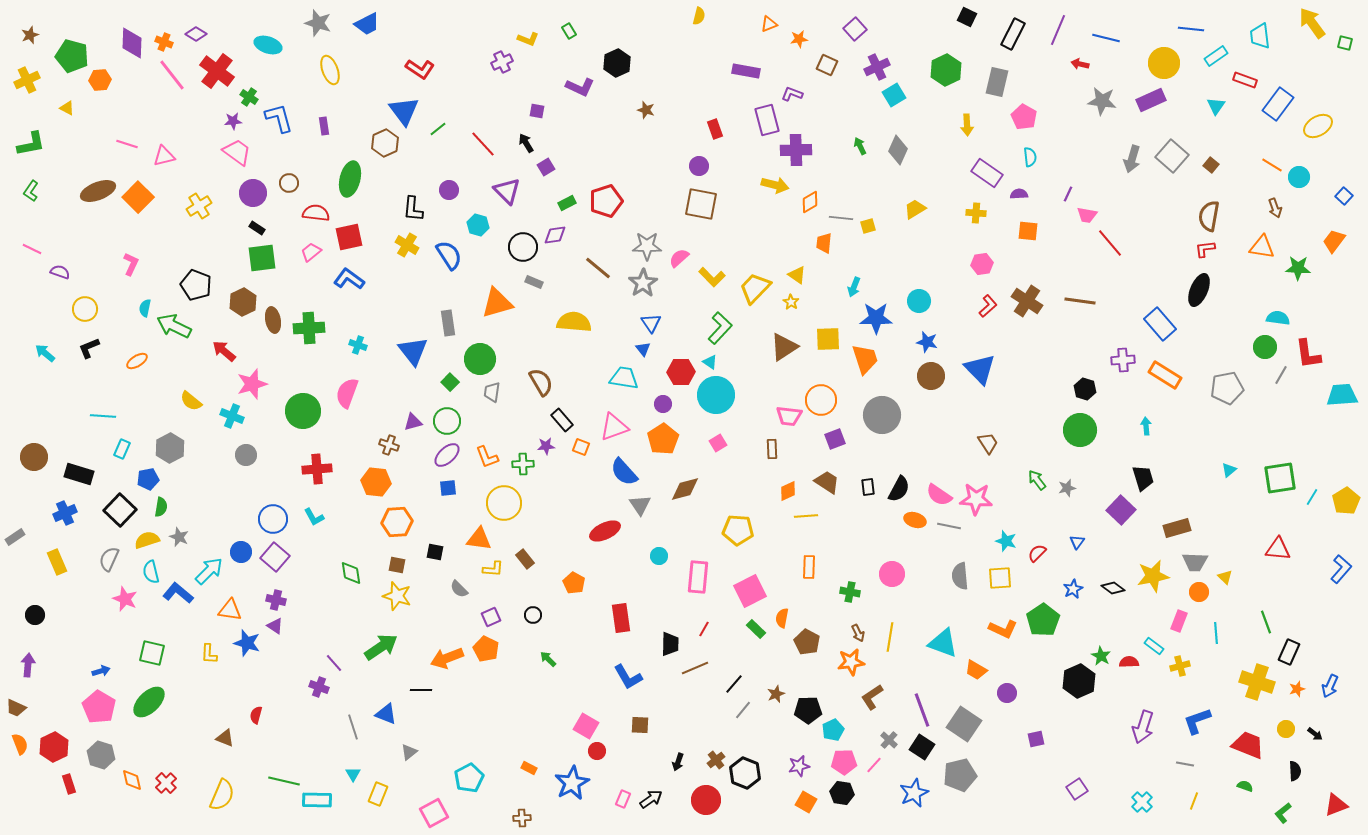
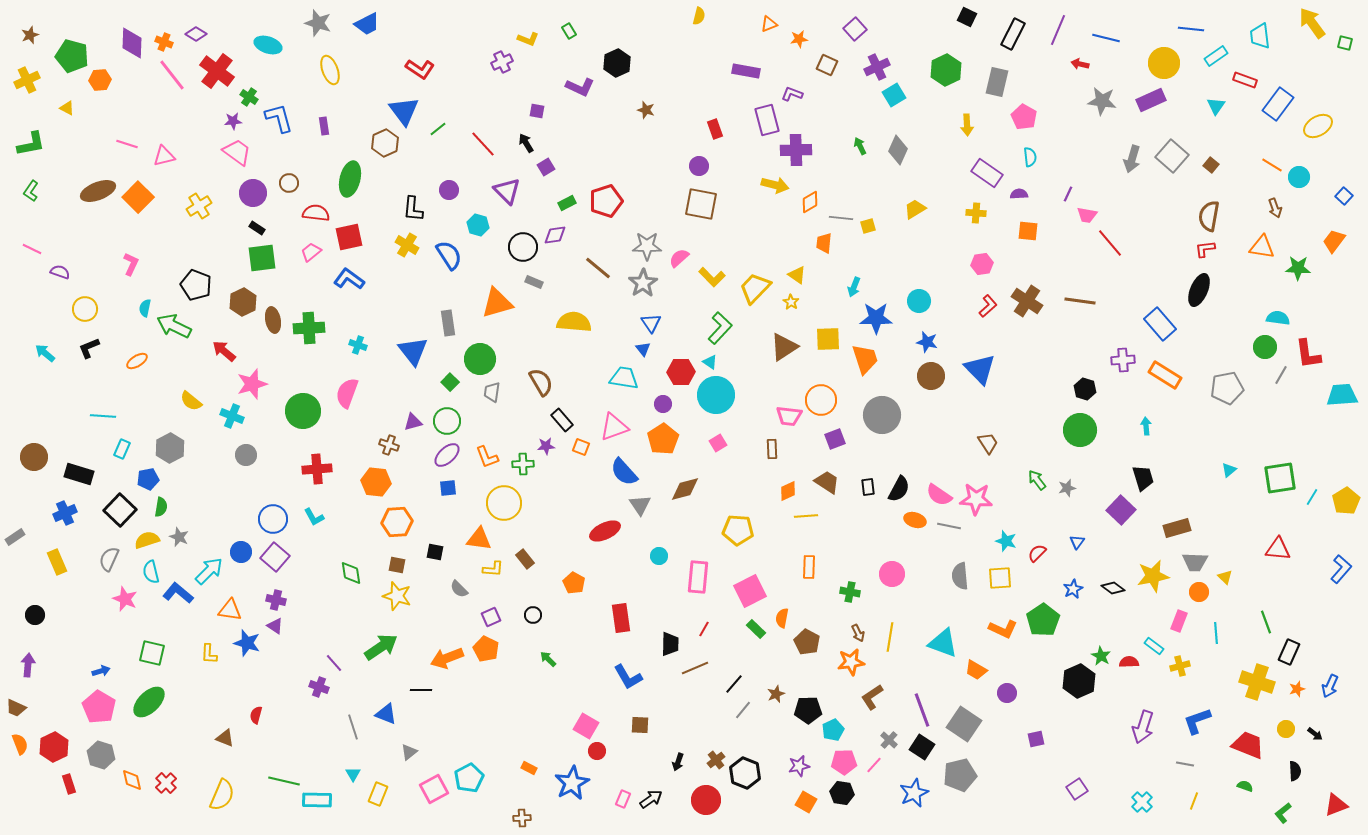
pink square at (434, 813): moved 24 px up
